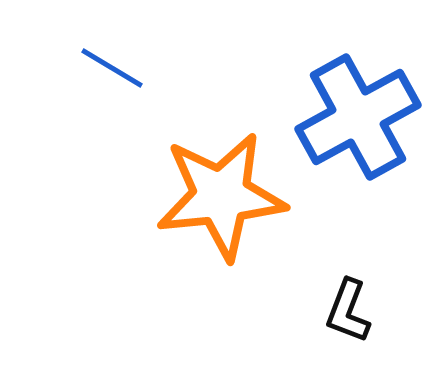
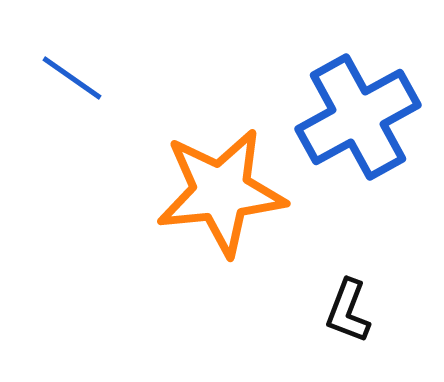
blue line: moved 40 px left, 10 px down; rotated 4 degrees clockwise
orange star: moved 4 px up
